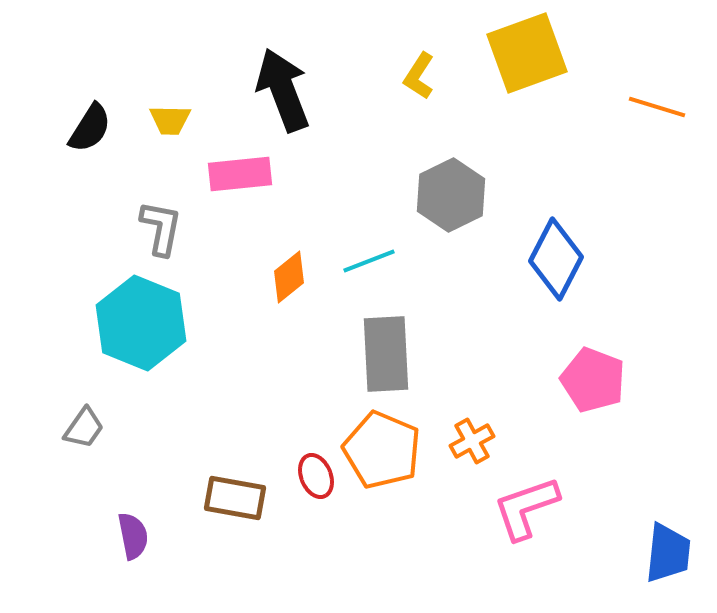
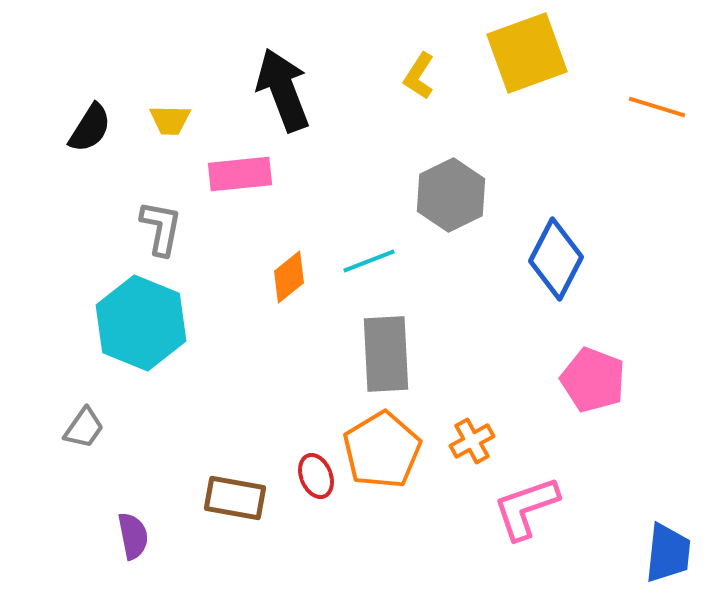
orange pentagon: rotated 18 degrees clockwise
